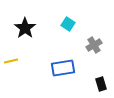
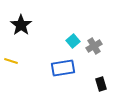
cyan square: moved 5 px right, 17 px down; rotated 16 degrees clockwise
black star: moved 4 px left, 3 px up
gray cross: moved 1 px down
yellow line: rotated 32 degrees clockwise
